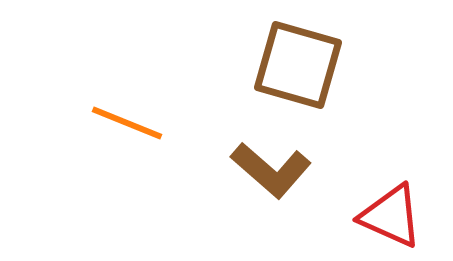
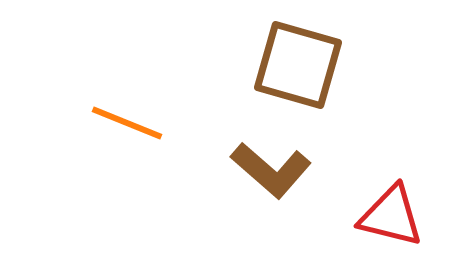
red triangle: rotated 10 degrees counterclockwise
